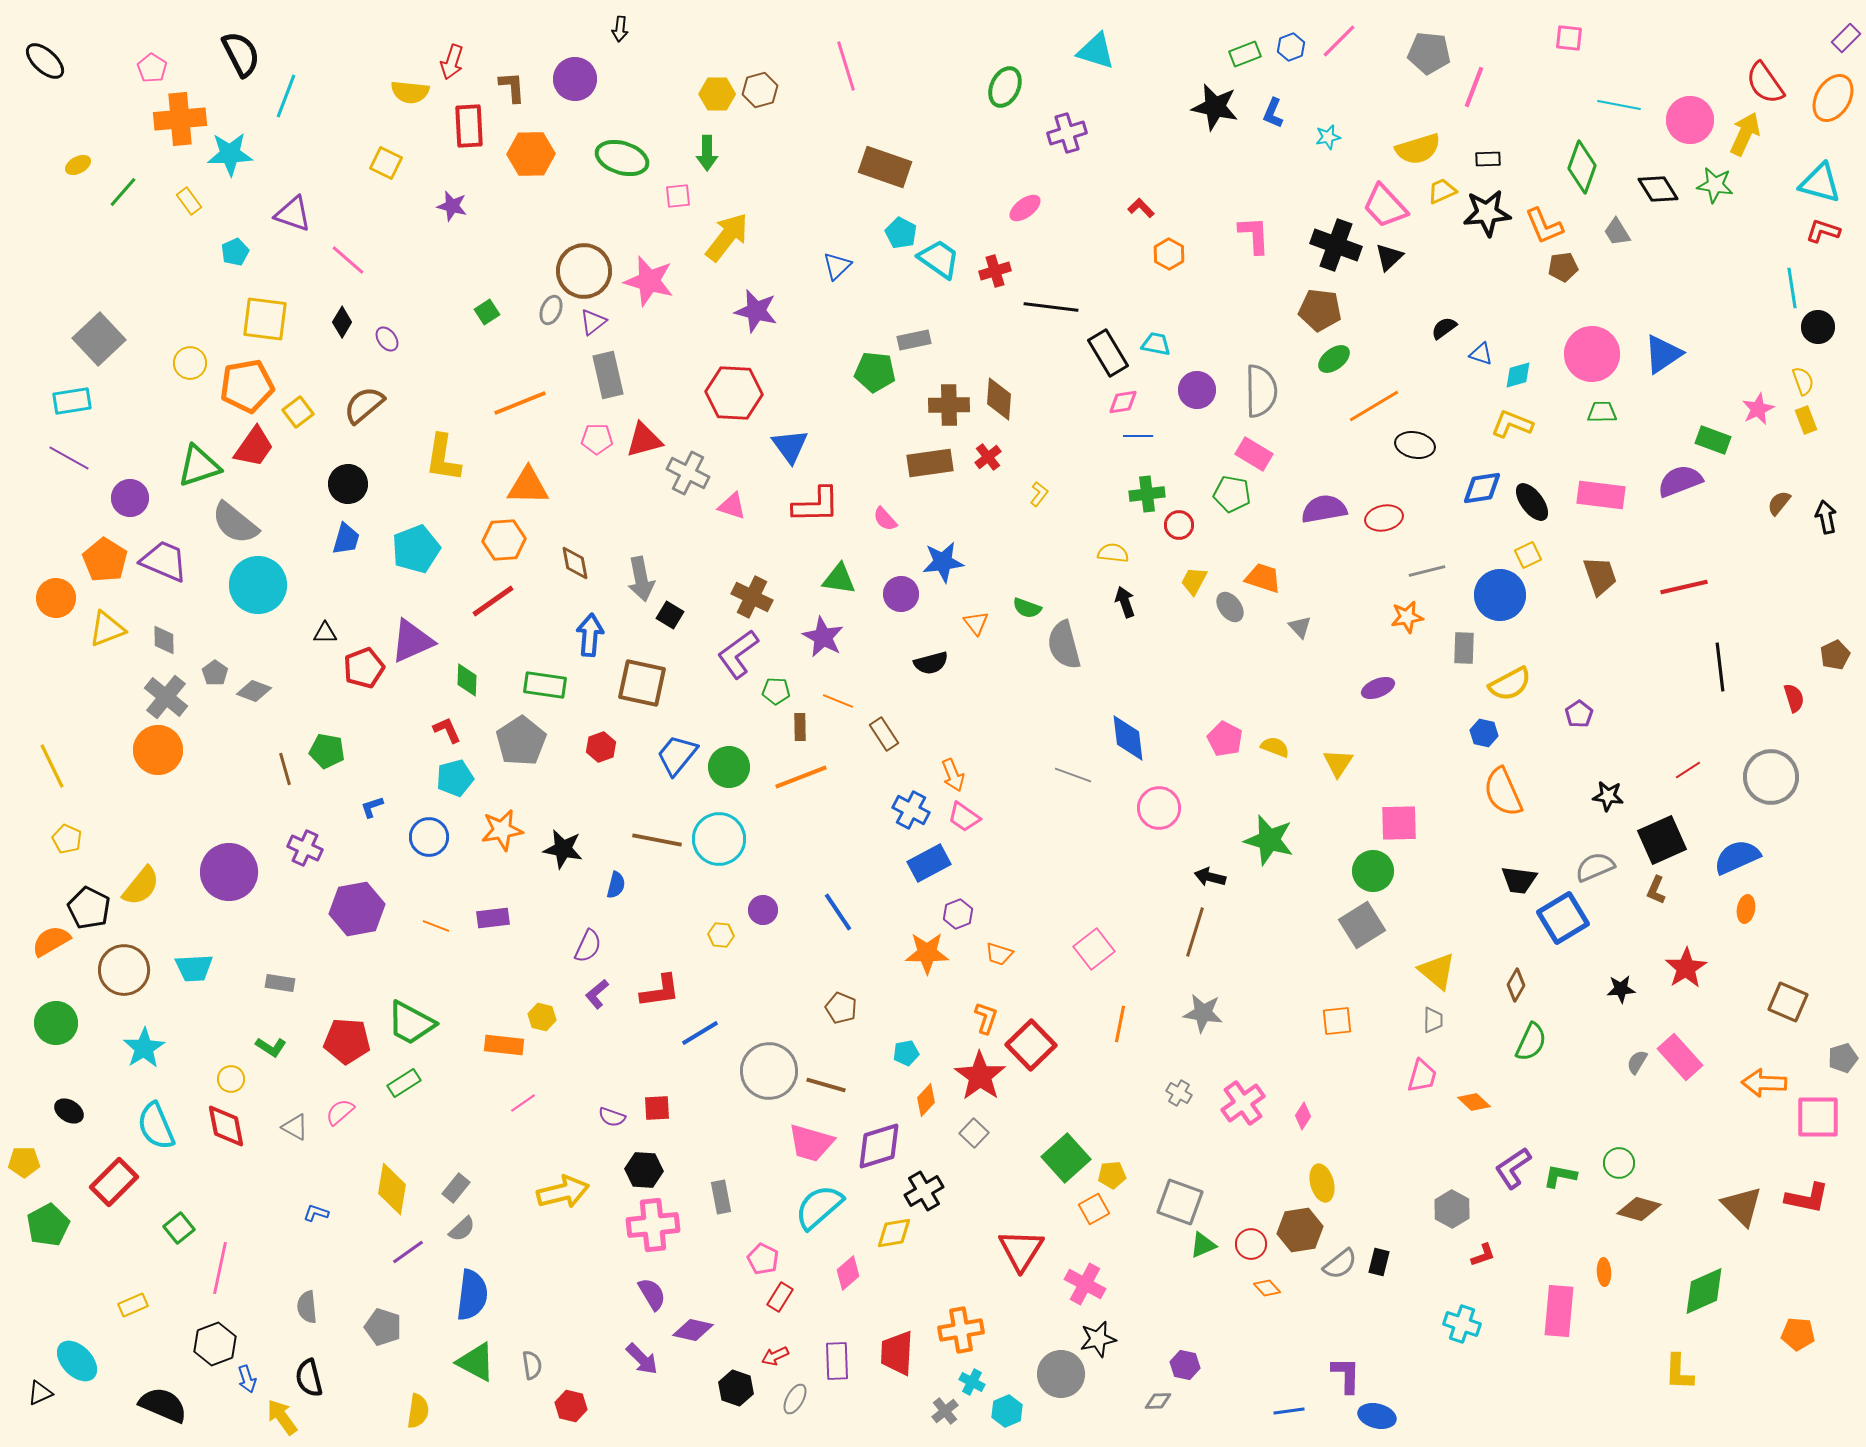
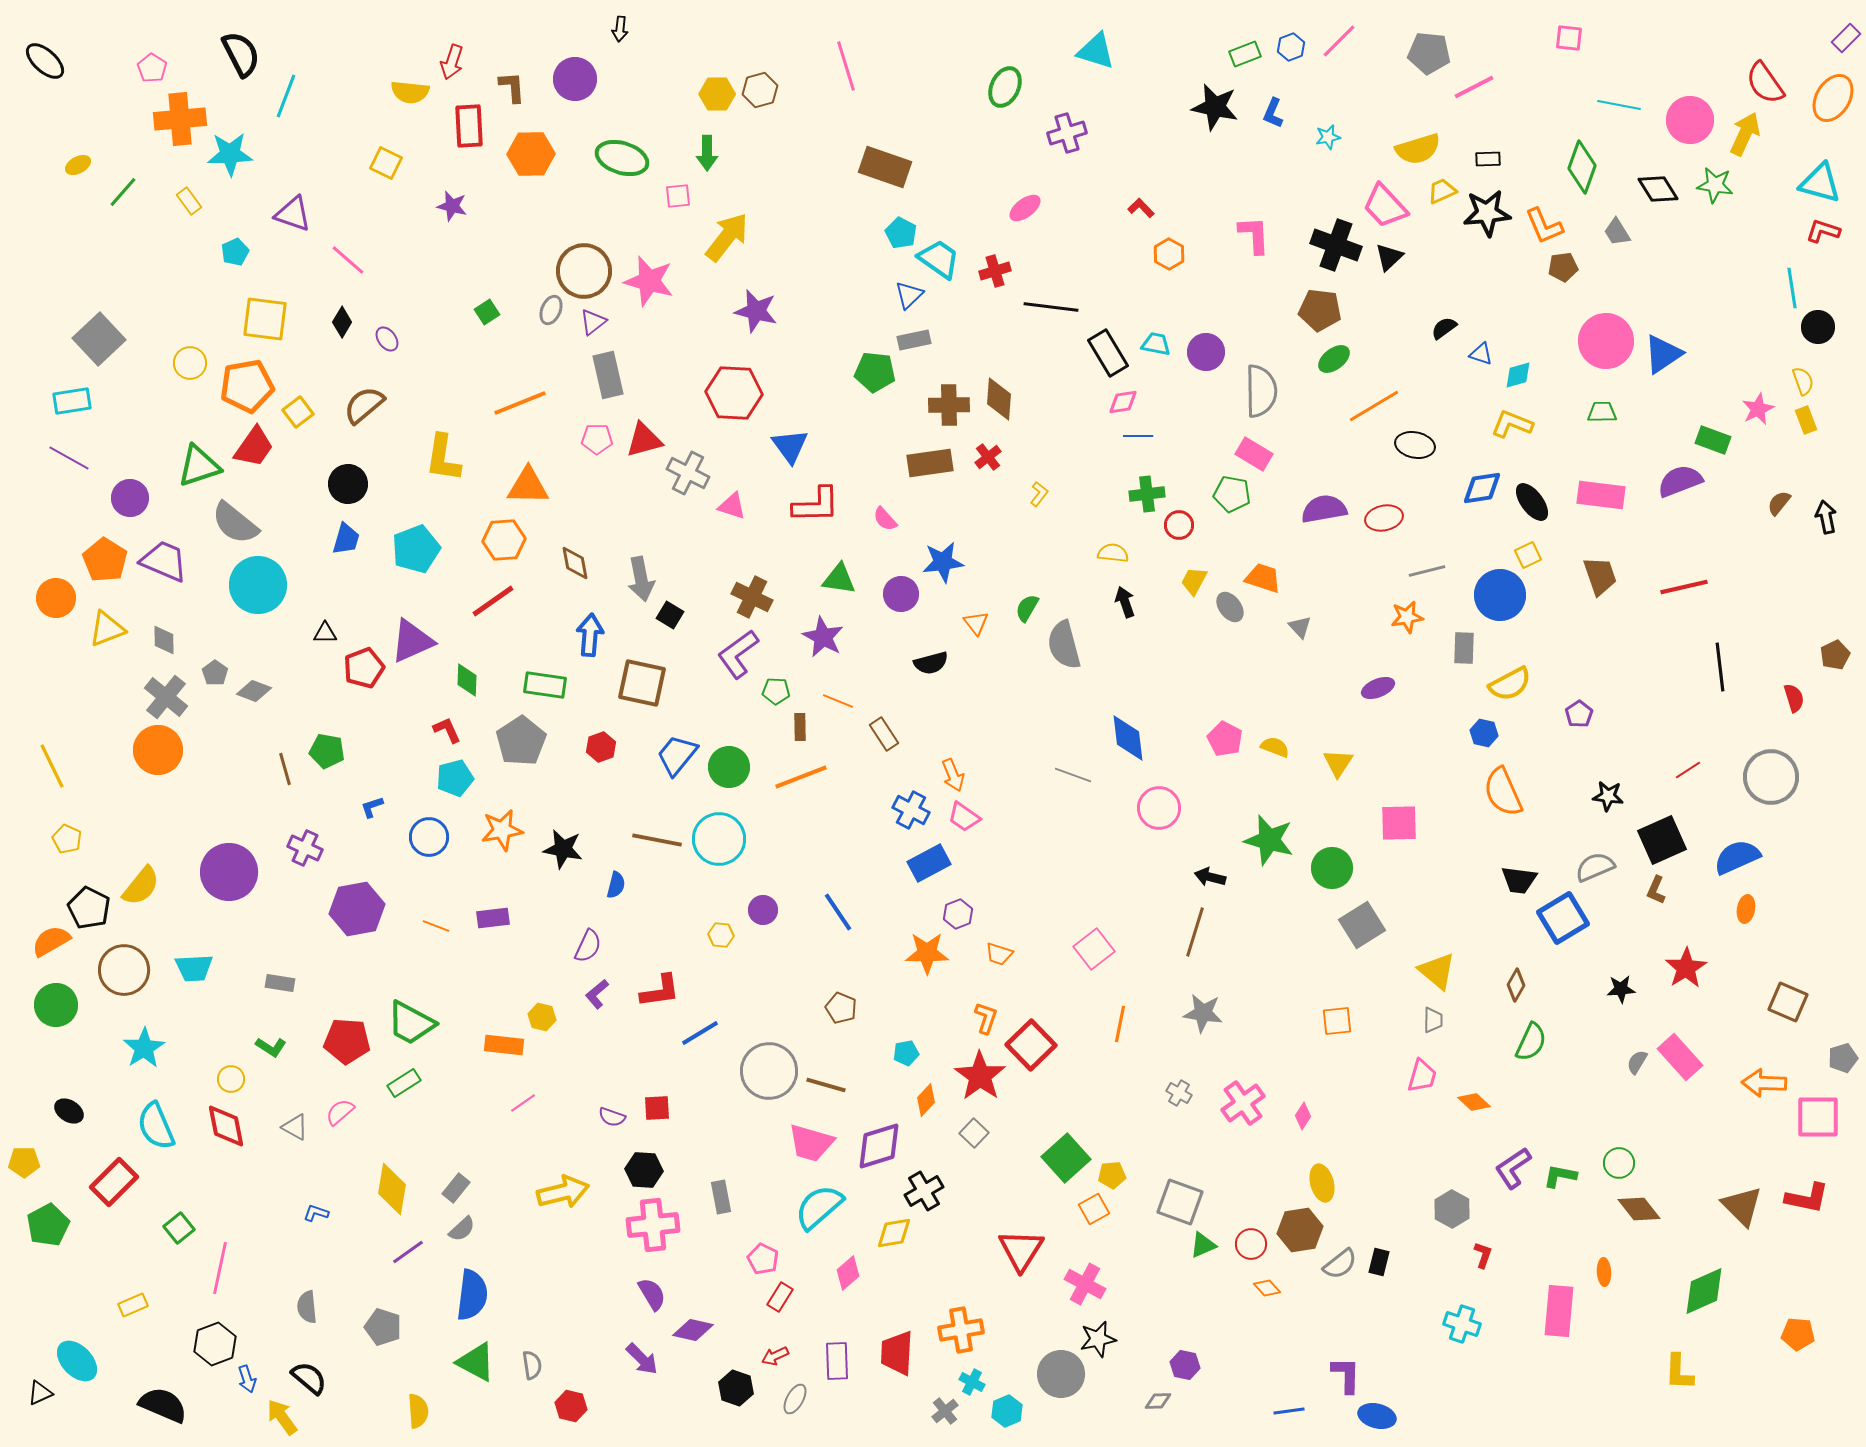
pink line at (1474, 87): rotated 42 degrees clockwise
blue triangle at (837, 266): moved 72 px right, 29 px down
pink circle at (1592, 354): moved 14 px right, 13 px up
purple circle at (1197, 390): moved 9 px right, 38 px up
green semicircle at (1027, 608): rotated 100 degrees clockwise
green circle at (1373, 871): moved 41 px left, 3 px up
green circle at (56, 1023): moved 18 px up
brown diamond at (1639, 1209): rotated 36 degrees clockwise
red L-shape at (1483, 1255): rotated 52 degrees counterclockwise
black semicircle at (309, 1378): rotated 144 degrees clockwise
yellow semicircle at (418, 1411): rotated 12 degrees counterclockwise
